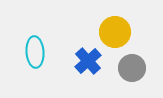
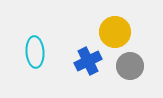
blue cross: rotated 16 degrees clockwise
gray circle: moved 2 px left, 2 px up
